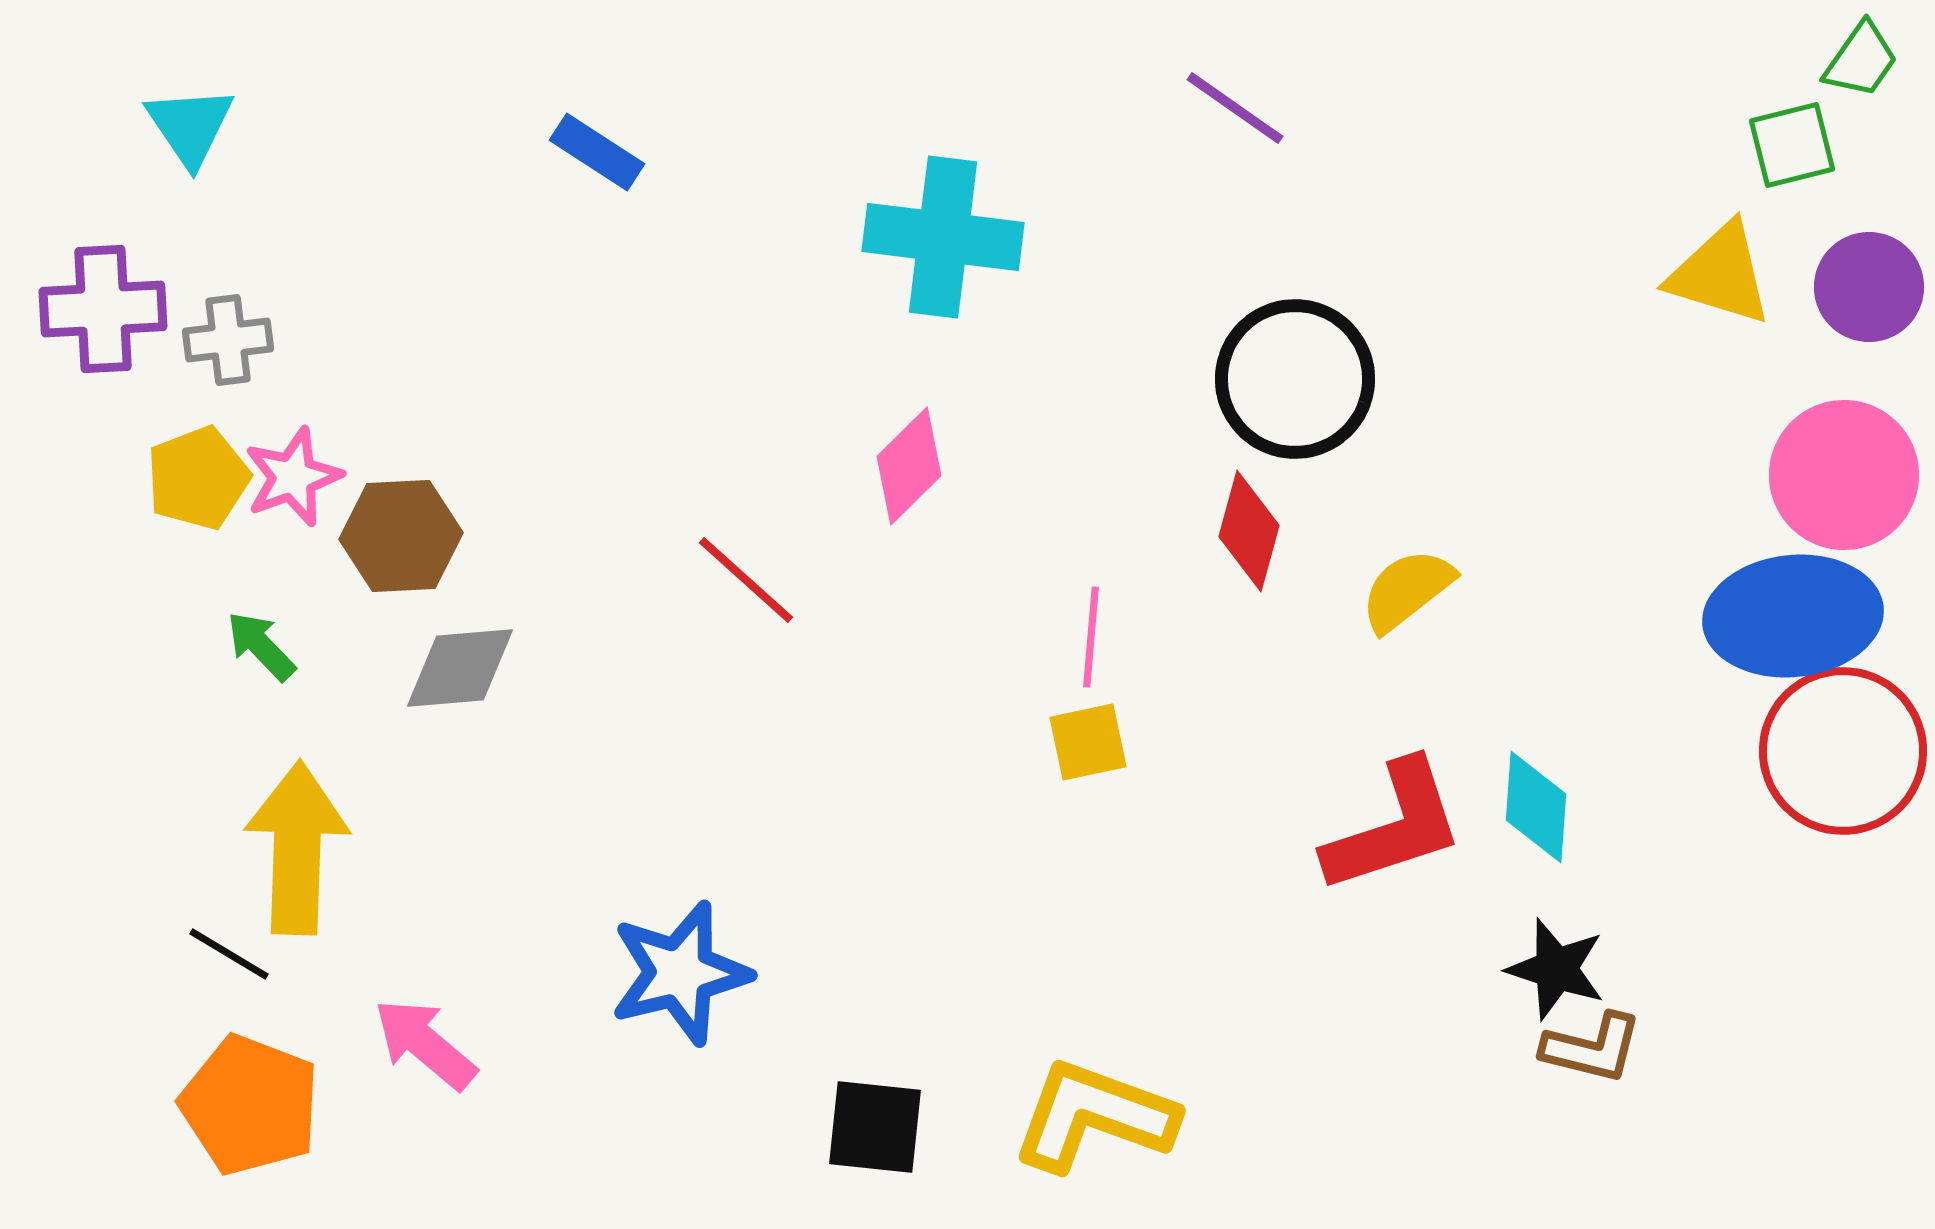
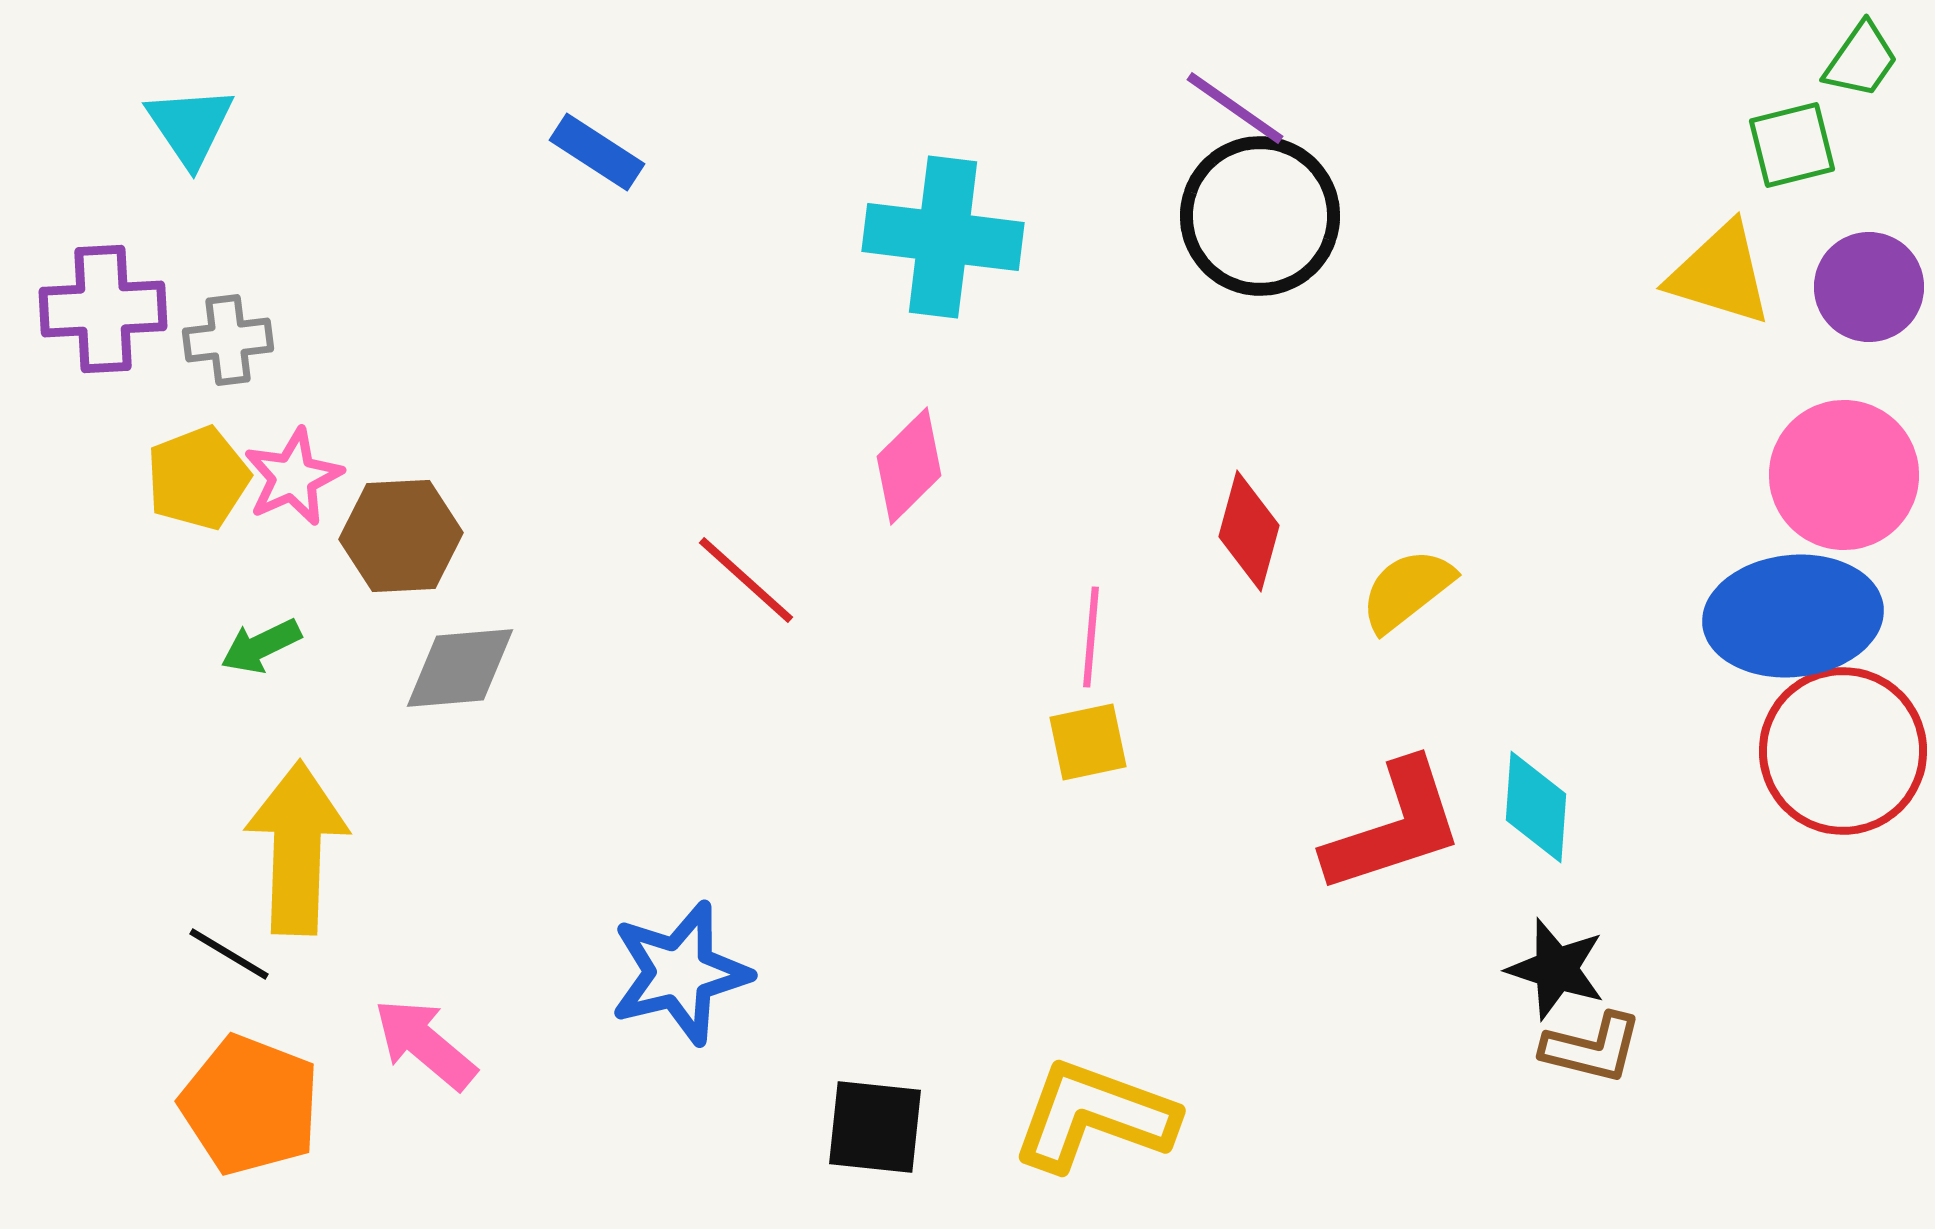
black circle: moved 35 px left, 163 px up
pink star: rotated 4 degrees counterclockwise
green arrow: rotated 72 degrees counterclockwise
